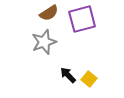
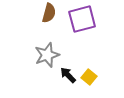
brown semicircle: rotated 42 degrees counterclockwise
gray star: moved 3 px right, 13 px down
yellow square: moved 2 px up
